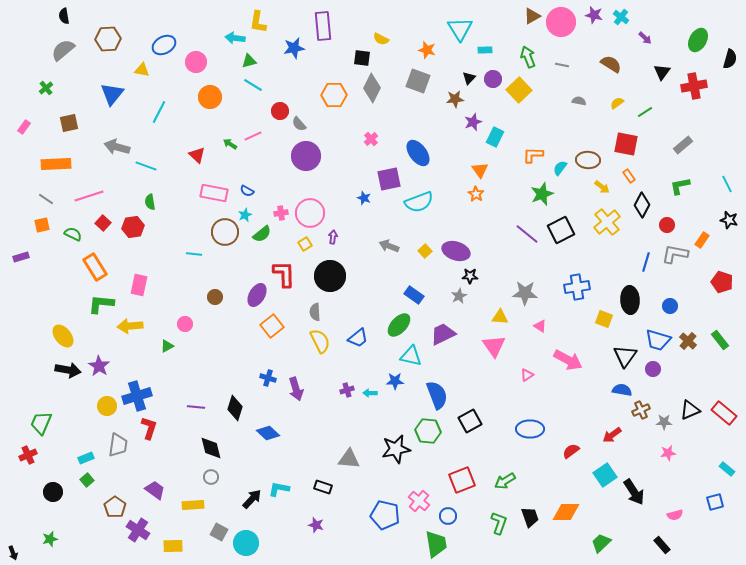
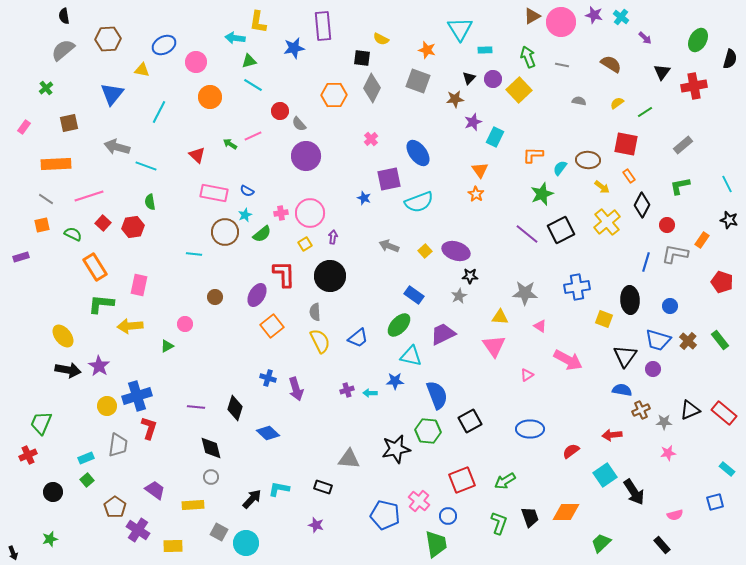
red arrow at (612, 435): rotated 30 degrees clockwise
